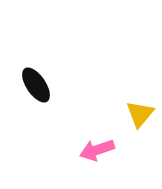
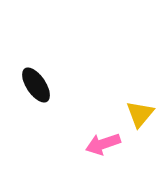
pink arrow: moved 6 px right, 6 px up
